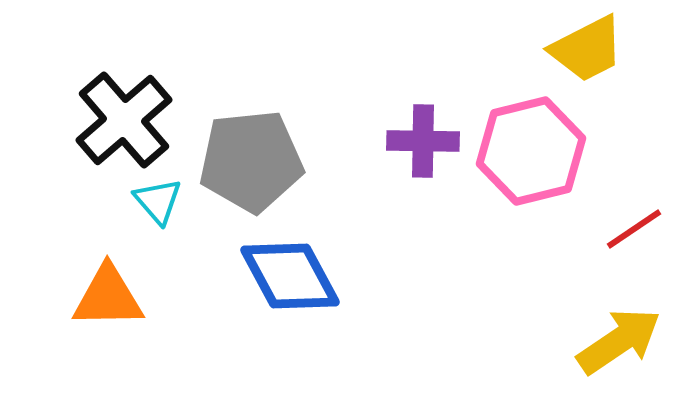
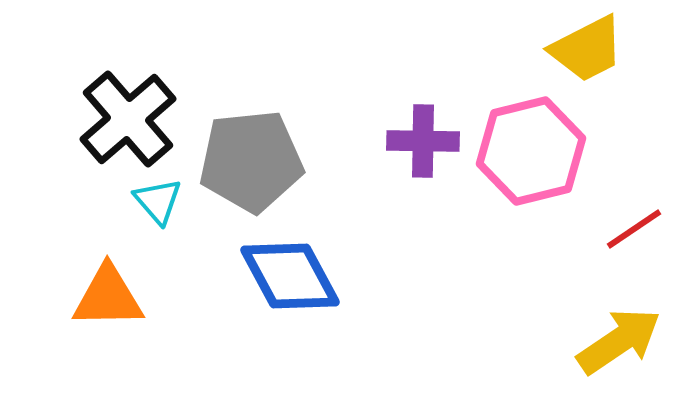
black cross: moved 4 px right, 1 px up
